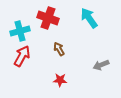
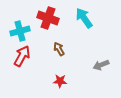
cyan arrow: moved 5 px left
red star: moved 1 px down
